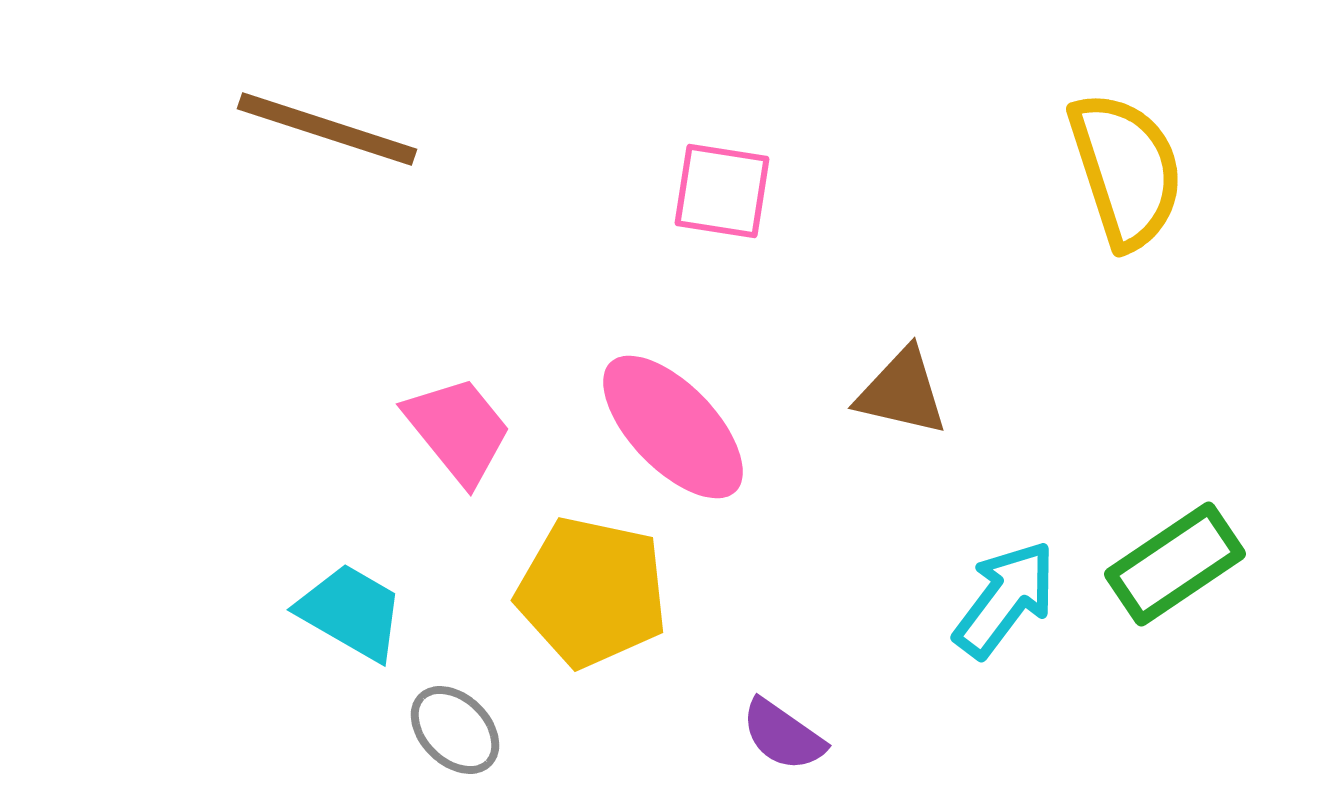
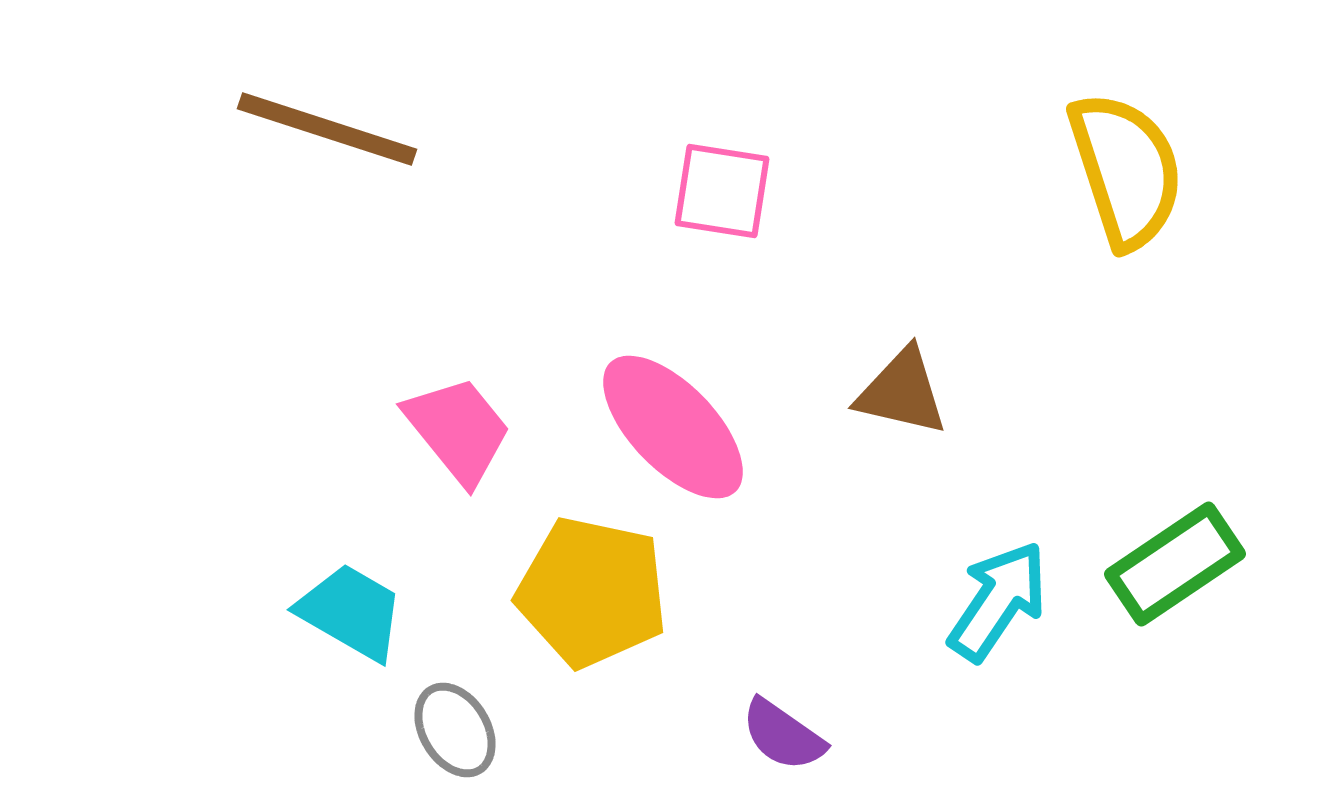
cyan arrow: moved 7 px left, 2 px down; rotated 3 degrees counterclockwise
gray ellipse: rotated 14 degrees clockwise
